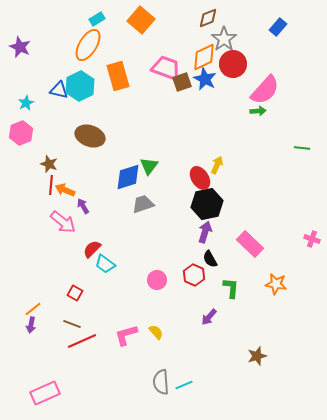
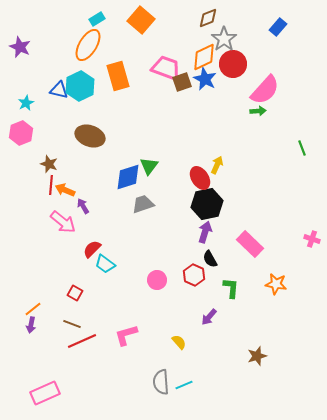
green line at (302, 148): rotated 63 degrees clockwise
yellow semicircle at (156, 332): moved 23 px right, 10 px down
